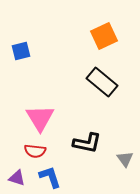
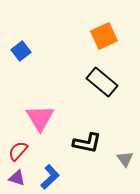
blue square: rotated 24 degrees counterclockwise
red semicircle: moved 17 px left; rotated 125 degrees clockwise
blue L-shape: rotated 65 degrees clockwise
